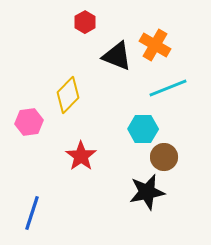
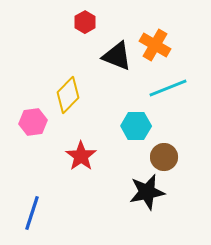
pink hexagon: moved 4 px right
cyan hexagon: moved 7 px left, 3 px up
